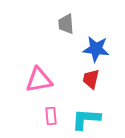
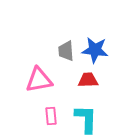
gray trapezoid: moved 27 px down
blue star: moved 1 px left, 1 px down
red trapezoid: moved 3 px left, 1 px down; rotated 75 degrees clockwise
cyan L-shape: rotated 88 degrees clockwise
